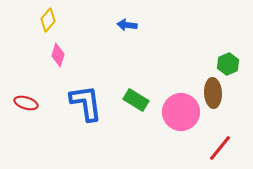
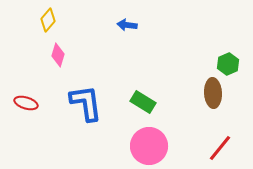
green rectangle: moved 7 px right, 2 px down
pink circle: moved 32 px left, 34 px down
